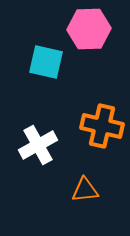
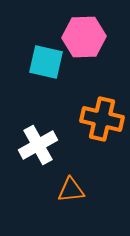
pink hexagon: moved 5 px left, 8 px down
orange cross: moved 7 px up
orange triangle: moved 14 px left
